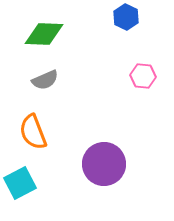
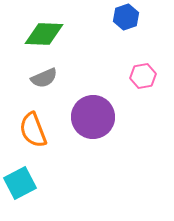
blue hexagon: rotated 15 degrees clockwise
pink hexagon: rotated 15 degrees counterclockwise
gray semicircle: moved 1 px left, 2 px up
orange semicircle: moved 2 px up
purple circle: moved 11 px left, 47 px up
